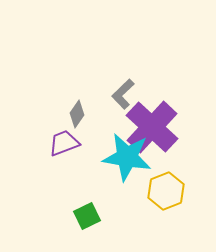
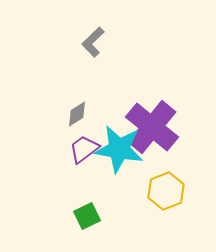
gray L-shape: moved 30 px left, 52 px up
gray diamond: rotated 24 degrees clockwise
purple cross: rotated 4 degrees counterclockwise
purple trapezoid: moved 20 px right, 6 px down; rotated 16 degrees counterclockwise
cyan star: moved 8 px left, 8 px up
